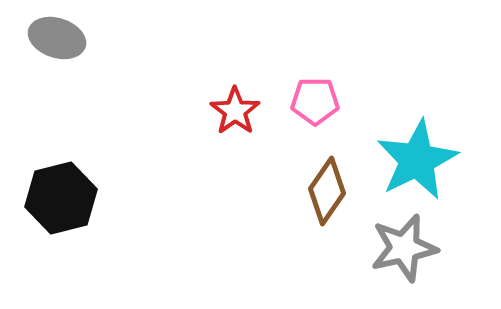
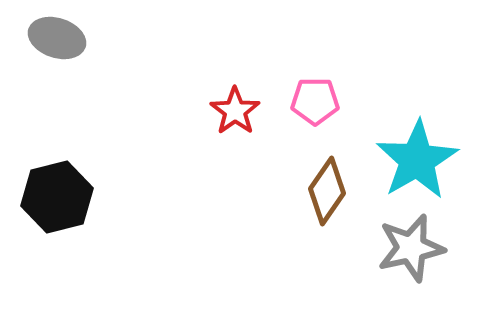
cyan star: rotated 4 degrees counterclockwise
black hexagon: moved 4 px left, 1 px up
gray star: moved 7 px right
